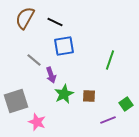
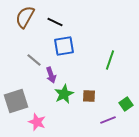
brown semicircle: moved 1 px up
